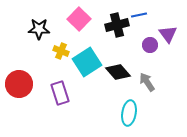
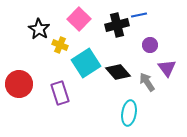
black star: rotated 30 degrees clockwise
purple triangle: moved 1 px left, 34 px down
yellow cross: moved 1 px left, 6 px up
cyan square: moved 1 px left, 1 px down
